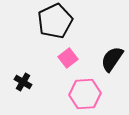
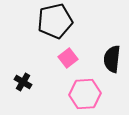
black pentagon: rotated 12 degrees clockwise
black semicircle: rotated 28 degrees counterclockwise
